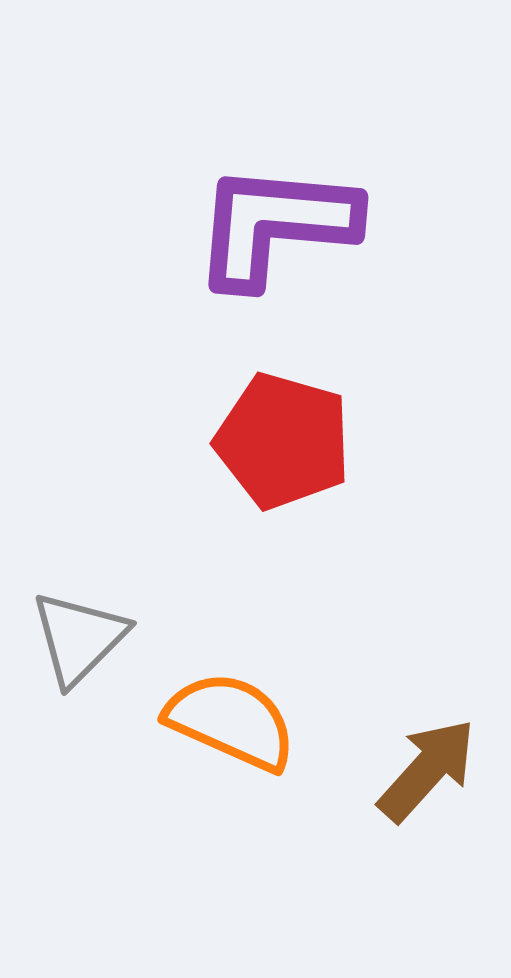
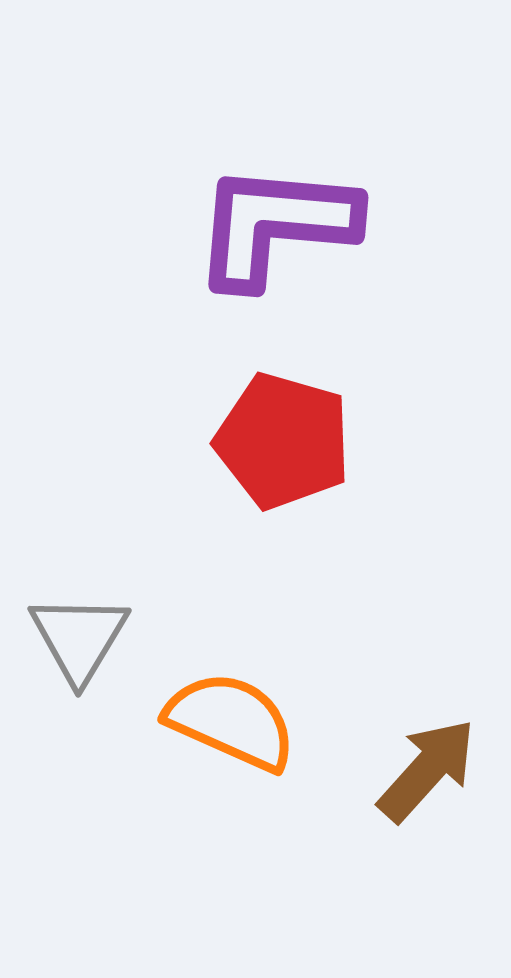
gray triangle: rotated 14 degrees counterclockwise
